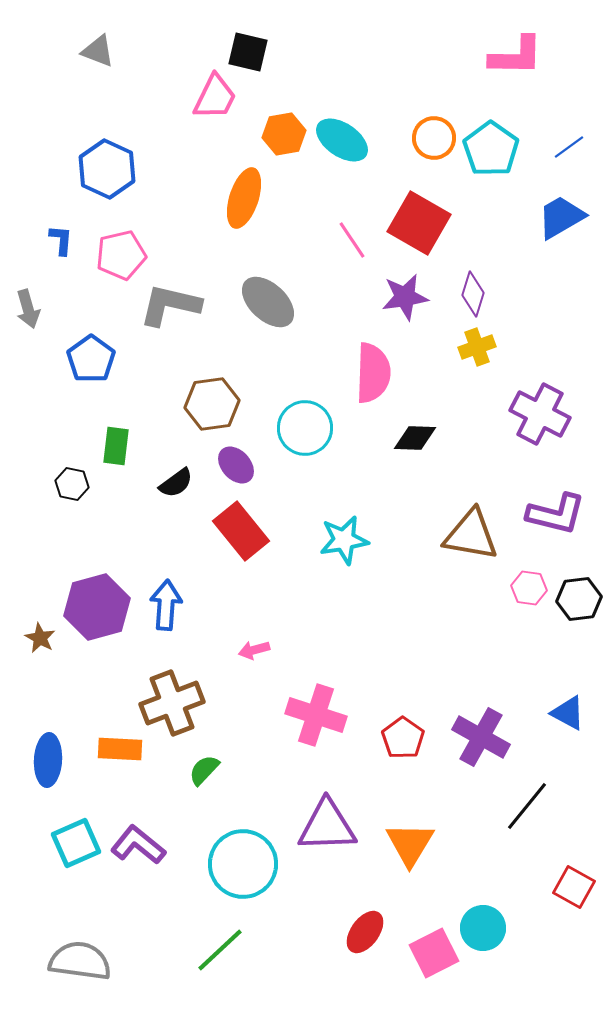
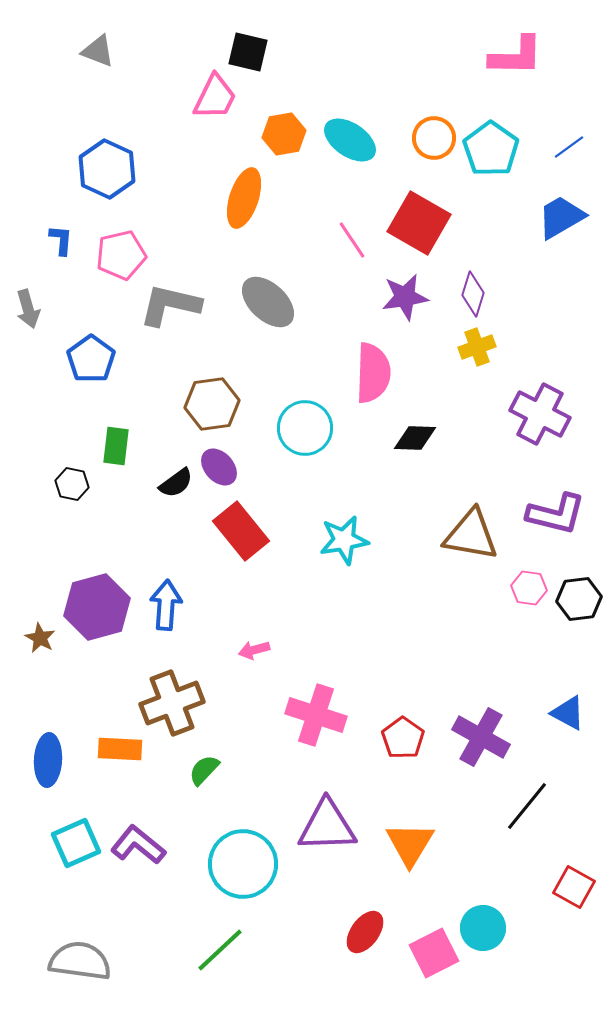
cyan ellipse at (342, 140): moved 8 px right
purple ellipse at (236, 465): moved 17 px left, 2 px down
